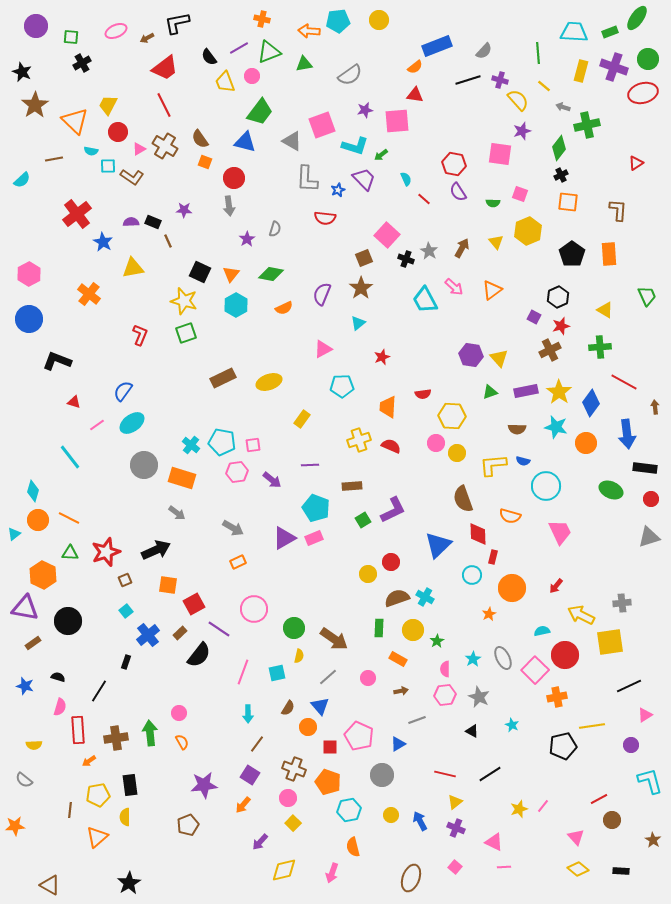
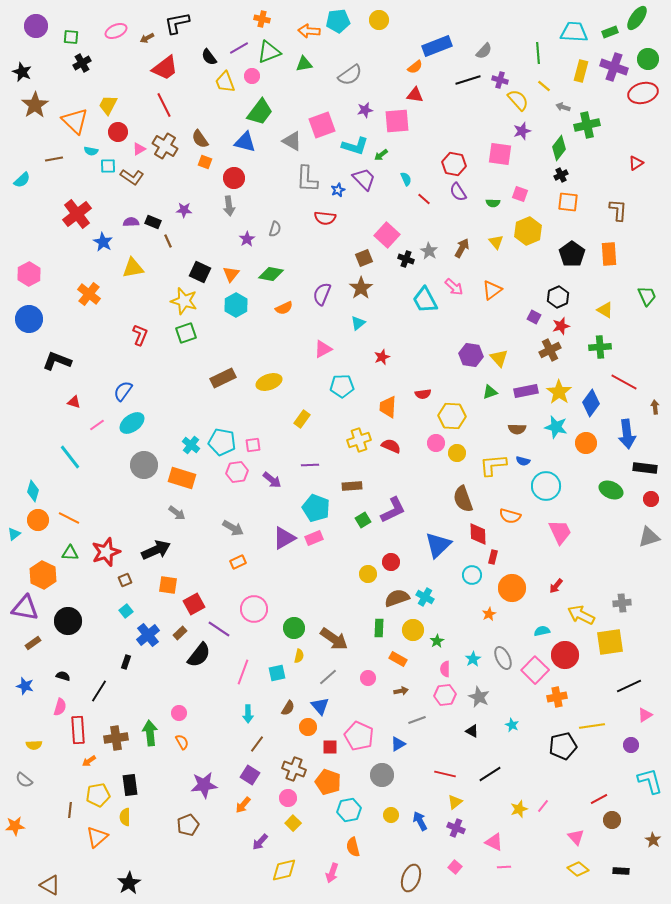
black semicircle at (58, 677): moved 5 px right, 1 px up
